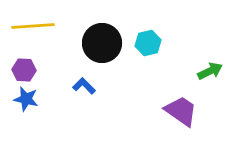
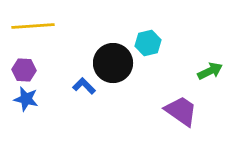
black circle: moved 11 px right, 20 px down
